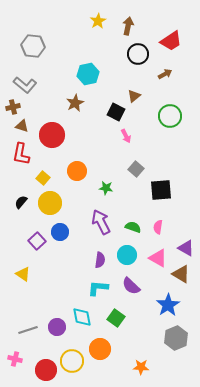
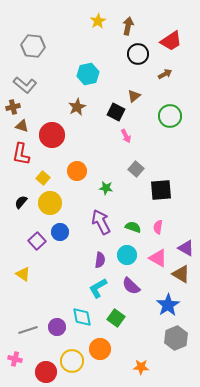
brown star at (75, 103): moved 2 px right, 4 px down
cyan L-shape at (98, 288): rotated 35 degrees counterclockwise
red circle at (46, 370): moved 2 px down
